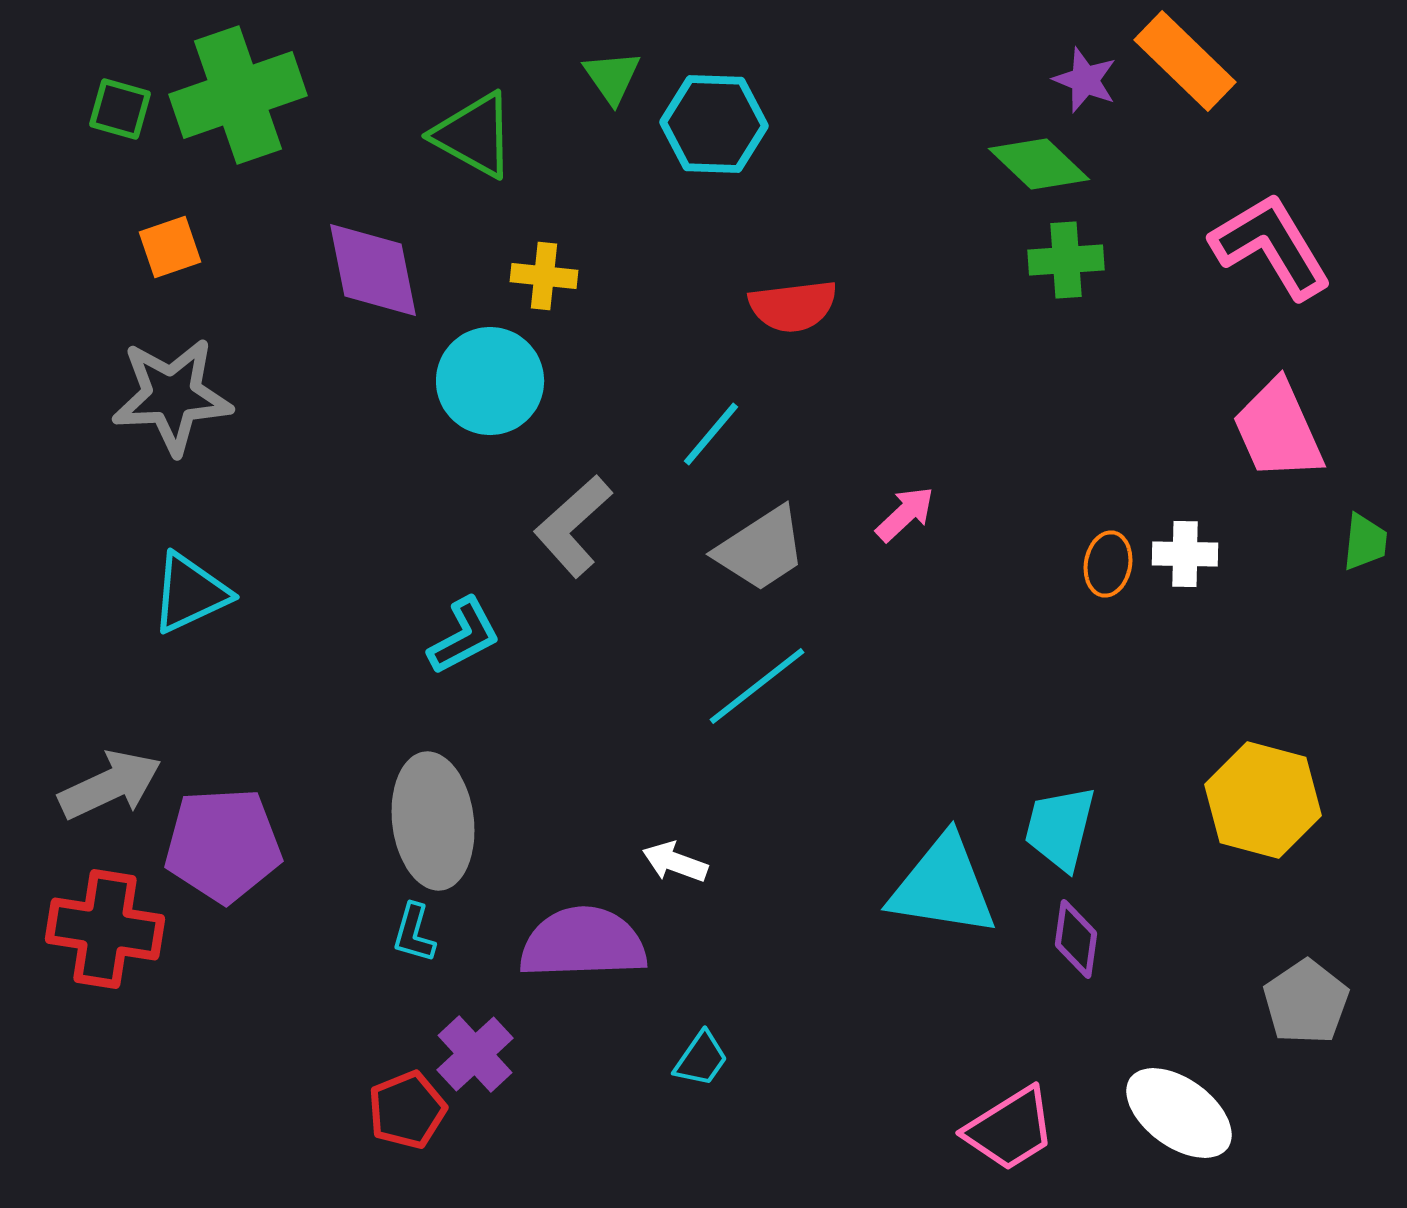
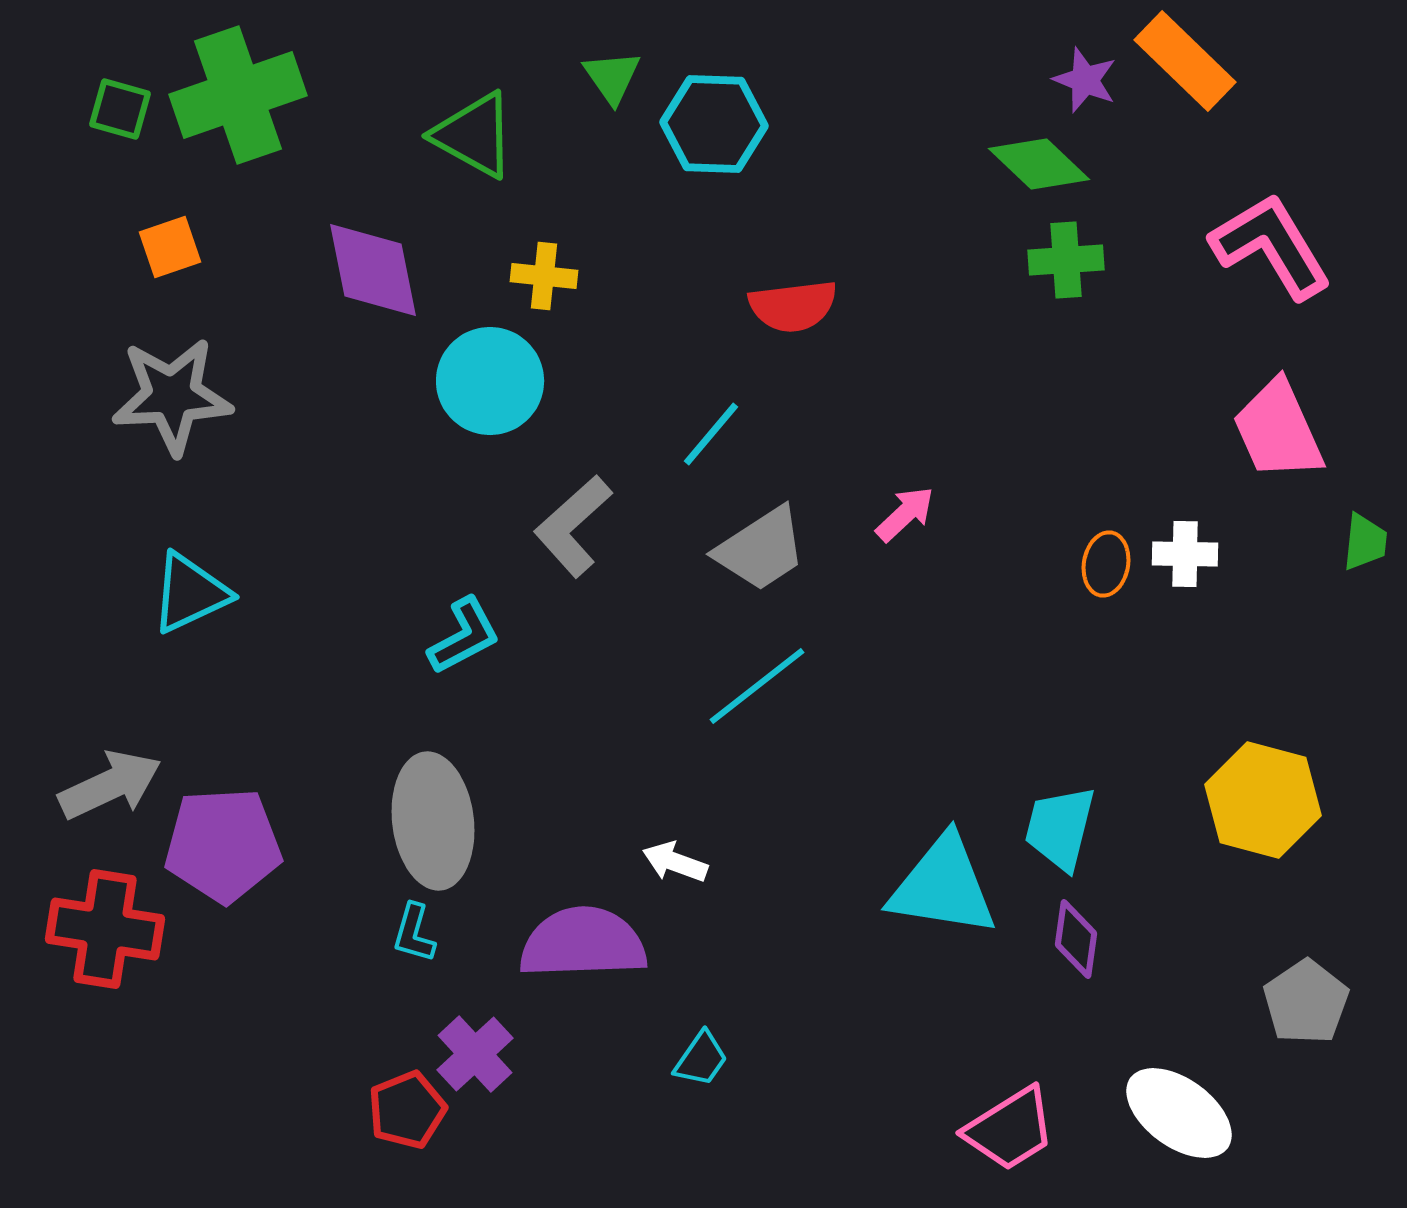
orange ellipse at (1108, 564): moved 2 px left
